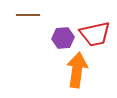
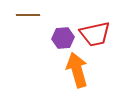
orange arrow: rotated 24 degrees counterclockwise
